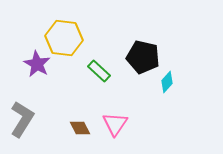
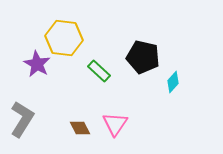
cyan diamond: moved 6 px right
